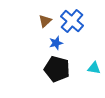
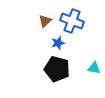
blue cross: rotated 20 degrees counterclockwise
blue star: moved 2 px right
